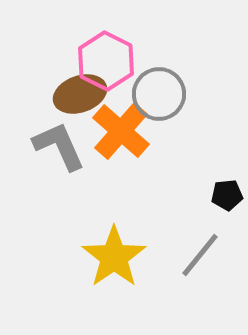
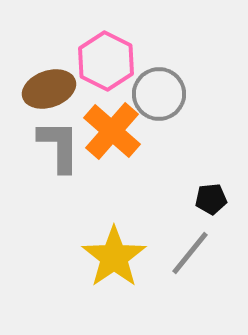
brown ellipse: moved 31 px left, 5 px up
orange cross: moved 9 px left
gray L-shape: rotated 24 degrees clockwise
black pentagon: moved 16 px left, 4 px down
gray line: moved 10 px left, 2 px up
